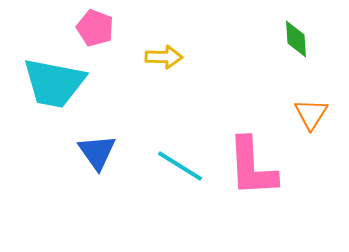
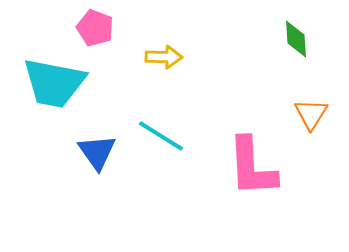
cyan line: moved 19 px left, 30 px up
